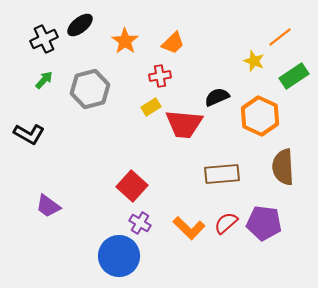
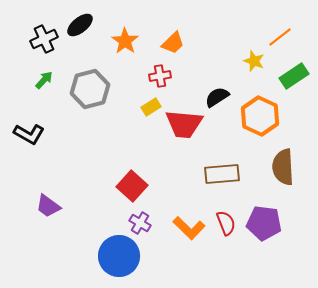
black semicircle: rotated 10 degrees counterclockwise
red semicircle: rotated 110 degrees clockwise
